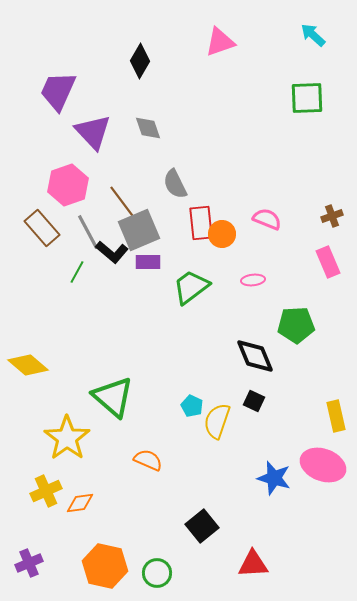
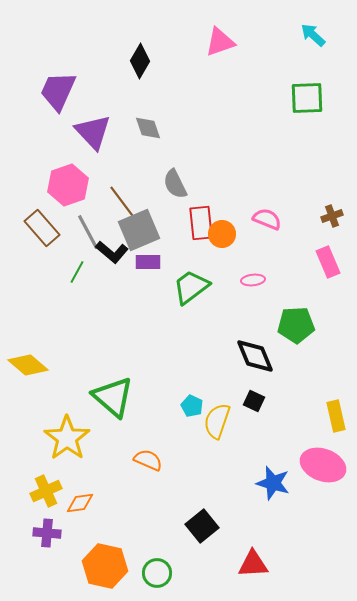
blue star at (274, 478): moved 1 px left, 5 px down
purple cross at (29, 563): moved 18 px right, 30 px up; rotated 28 degrees clockwise
